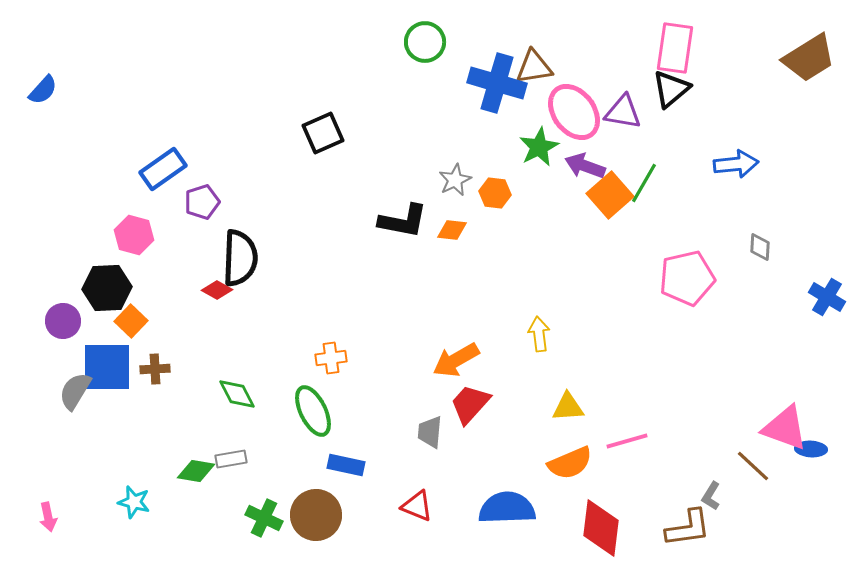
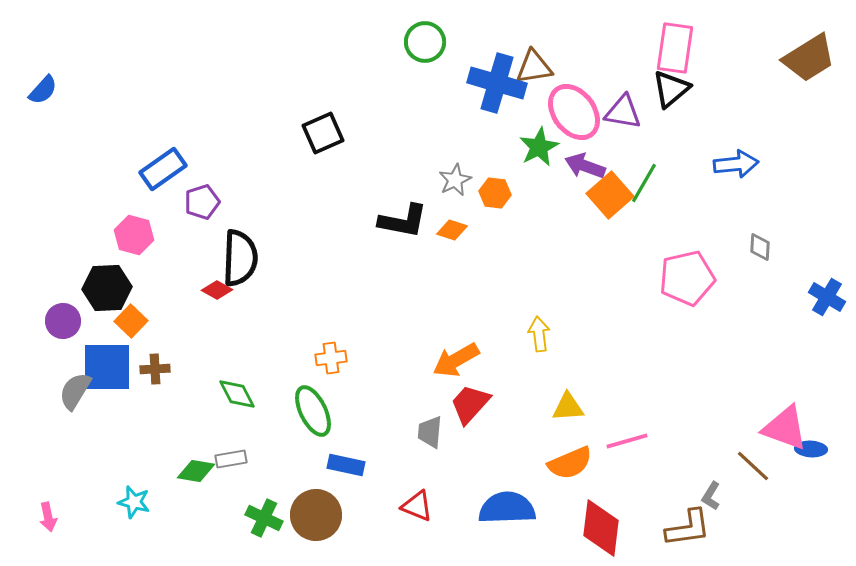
orange diamond at (452, 230): rotated 12 degrees clockwise
